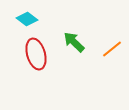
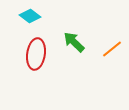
cyan diamond: moved 3 px right, 3 px up
red ellipse: rotated 24 degrees clockwise
